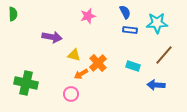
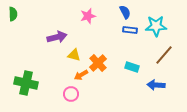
cyan star: moved 1 px left, 3 px down
purple arrow: moved 5 px right; rotated 24 degrees counterclockwise
cyan rectangle: moved 1 px left, 1 px down
orange arrow: moved 1 px down
